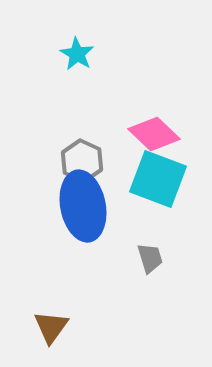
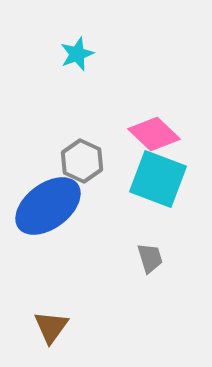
cyan star: rotated 20 degrees clockwise
blue ellipse: moved 35 px left; rotated 64 degrees clockwise
